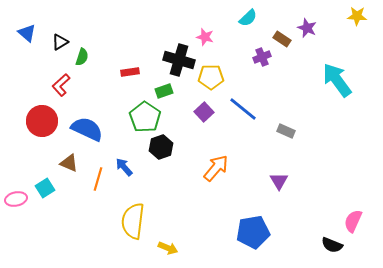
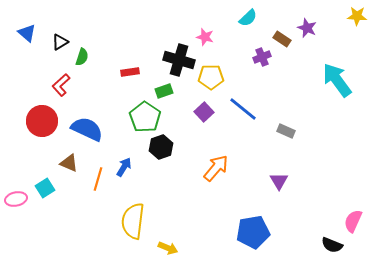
blue arrow: rotated 72 degrees clockwise
